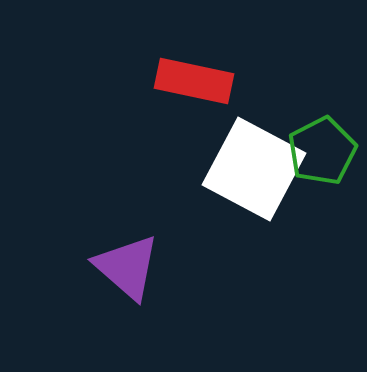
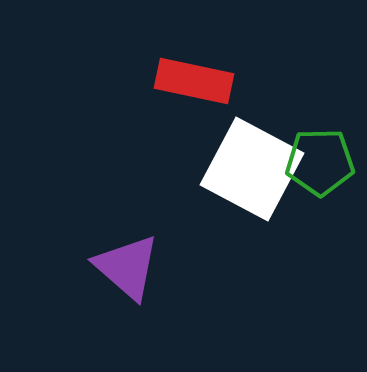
green pentagon: moved 2 px left, 11 px down; rotated 26 degrees clockwise
white square: moved 2 px left
